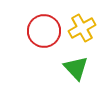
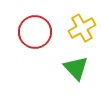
red circle: moved 9 px left, 1 px down
